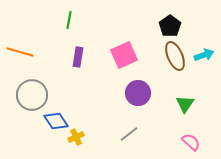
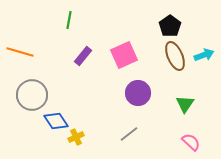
purple rectangle: moved 5 px right, 1 px up; rotated 30 degrees clockwise
